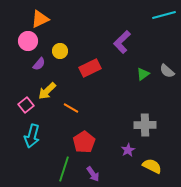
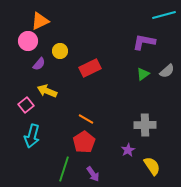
orange triangle: moved 2 px down
purple L-shape: moved 22 px right; rotated 55 degrees clockwise
gray semicircle: rotated 84 degrees counterclockwise
yellow arrow: rotated 66 degrees clockwise
orange line: moved 15 px right, 11 px down
yellow semicircle: rotated 30 degrees clockwise
